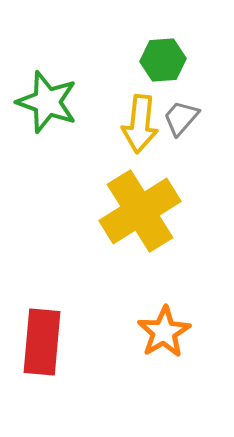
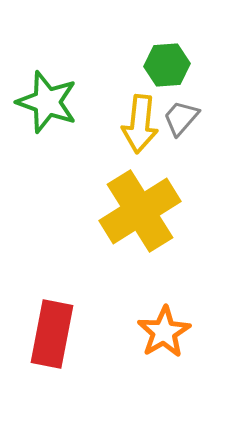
green hexagon: moved 4 px right, 5 px down
red rectangle: moved 10 px right, 8 px up; rotated 6 degrees clockwise
